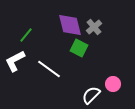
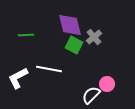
gray cross: moved 10 px down
green line: rotated 49 degrees clockwise
green square: moved 5 px left, 3 px up
white L-shape: moved 3 px right, 17 px down
white line: rotated 25 degrees counterclockwise
pink circle: moved 6 px left
